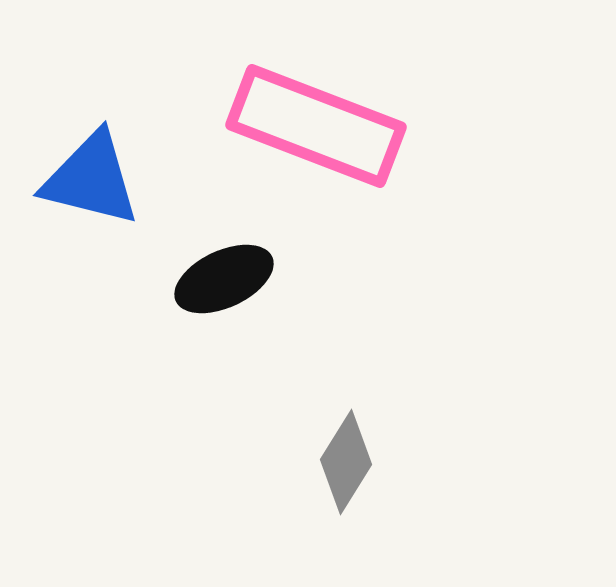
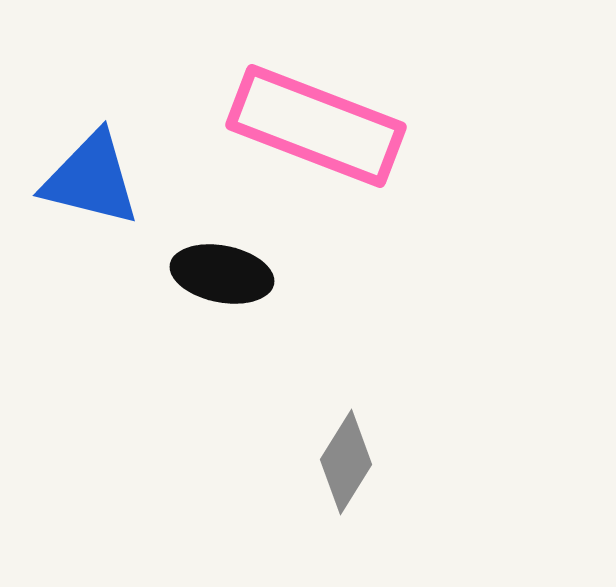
black ellipse: moved 2 px left, 5 px up; rotated 36 degrees clockwise
